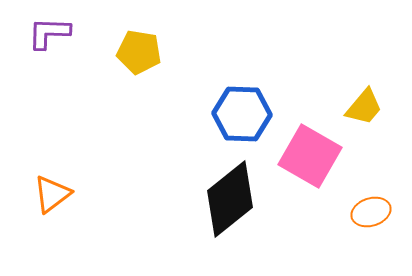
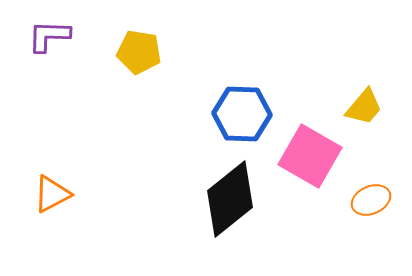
purple L-shape: moved 3 px down
orange triangle: rotated 9 degrees clockwise
orange ellipse: moved 12 px up; rotated 6 degrees counterclockwise
